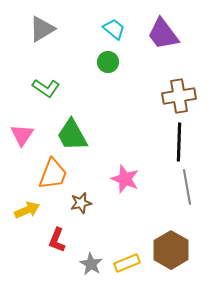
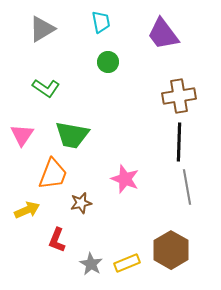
cyan trapezoid: moved 13 px left, 7 px up; rotated 40 degrees clockwise
green trapezoid: rotated 51 degrees counterclockwise
